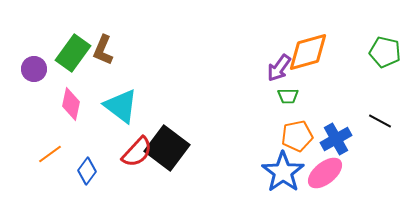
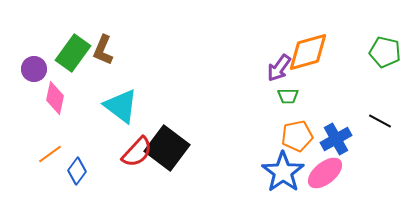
pink diamond: moved 16 px left, 6 px up
blue diamond: moved 10 px left
